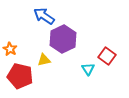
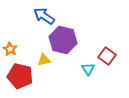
purple hexagon: moved 1 px down; rotated 20 degrees counterclockwise
